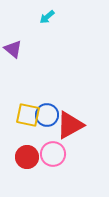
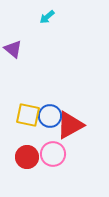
blue circle: moved 3 px right, 1 px down
